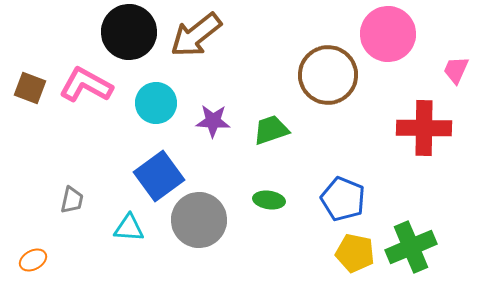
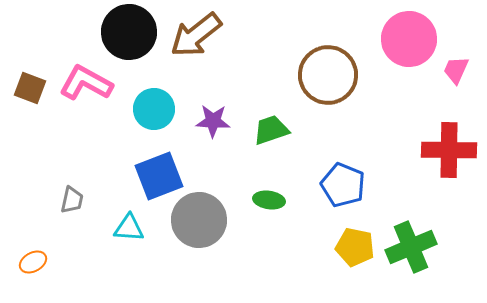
pink circle: moved 21 px right, 5 px down
pink L-shape: moved 2 px up
cyan circle: moved 2 px left, 6 px down
red cross: moved 25 px right, 22 px down
blue square: rotated 15 degrees clockwise
blue pentagon: moved 14 px up
yellow pentagon: moved 6 px up
orange ellipse: moved 2 px down
